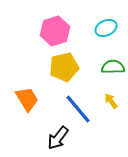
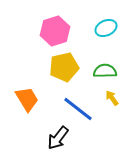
green semicircle: moved 8 px left, 4 px down
yellow arrow: moved 1 px right, 3 px up
blue line: rotated 12 degrees counterclockwise
